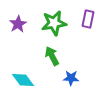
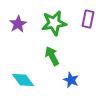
blue star: moved 2 px down; rotated 21 degrees clockwise
